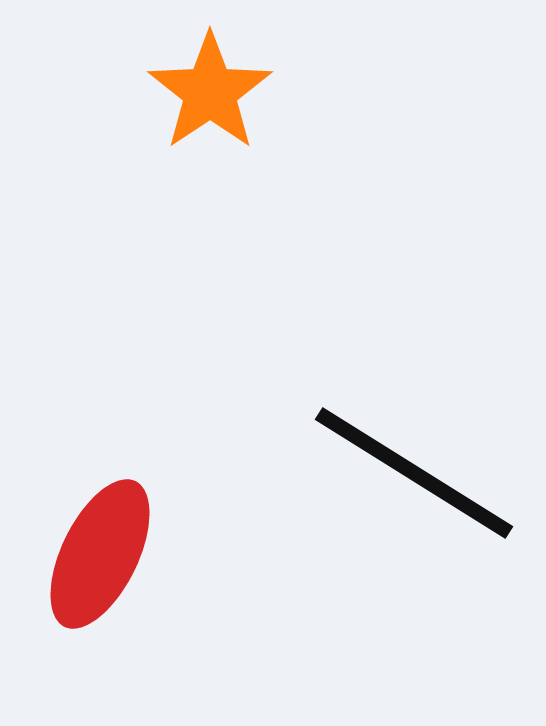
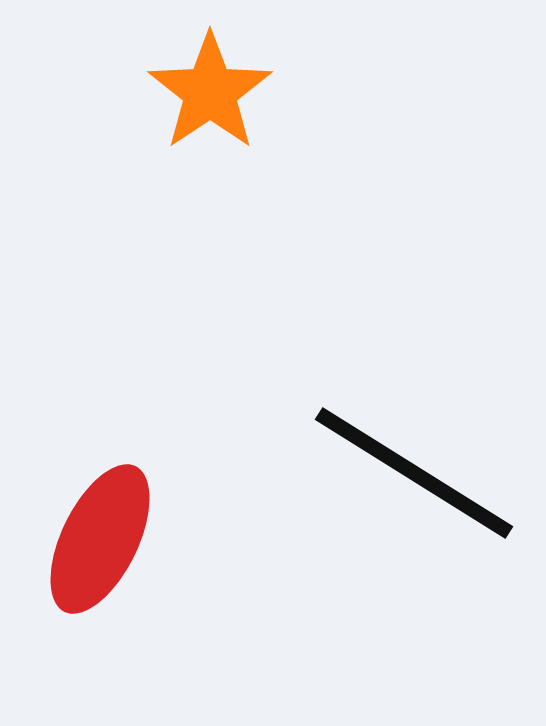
red ellipse: moved 15 px up
